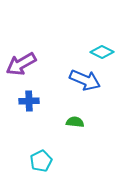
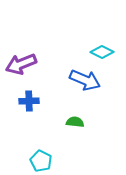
purple arrow: rotated 8 degrees clockwise
cyan pentagon: rotated 20 degrees counterclockwise
